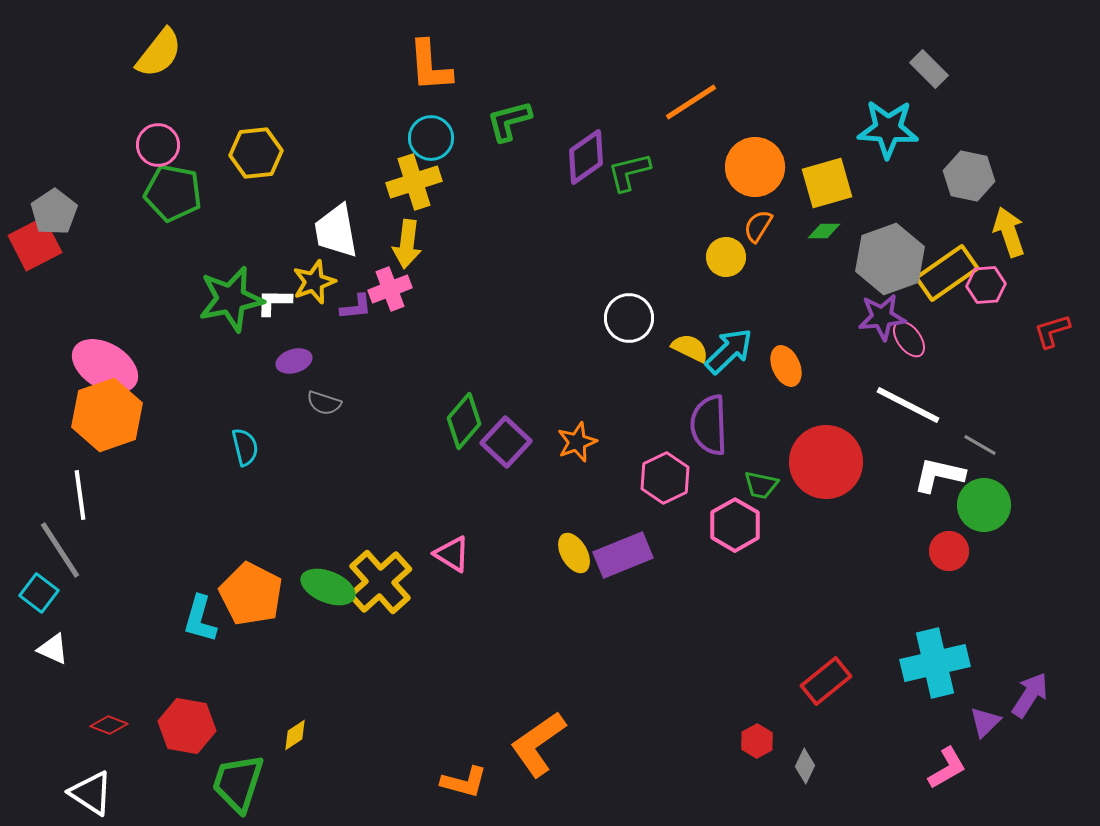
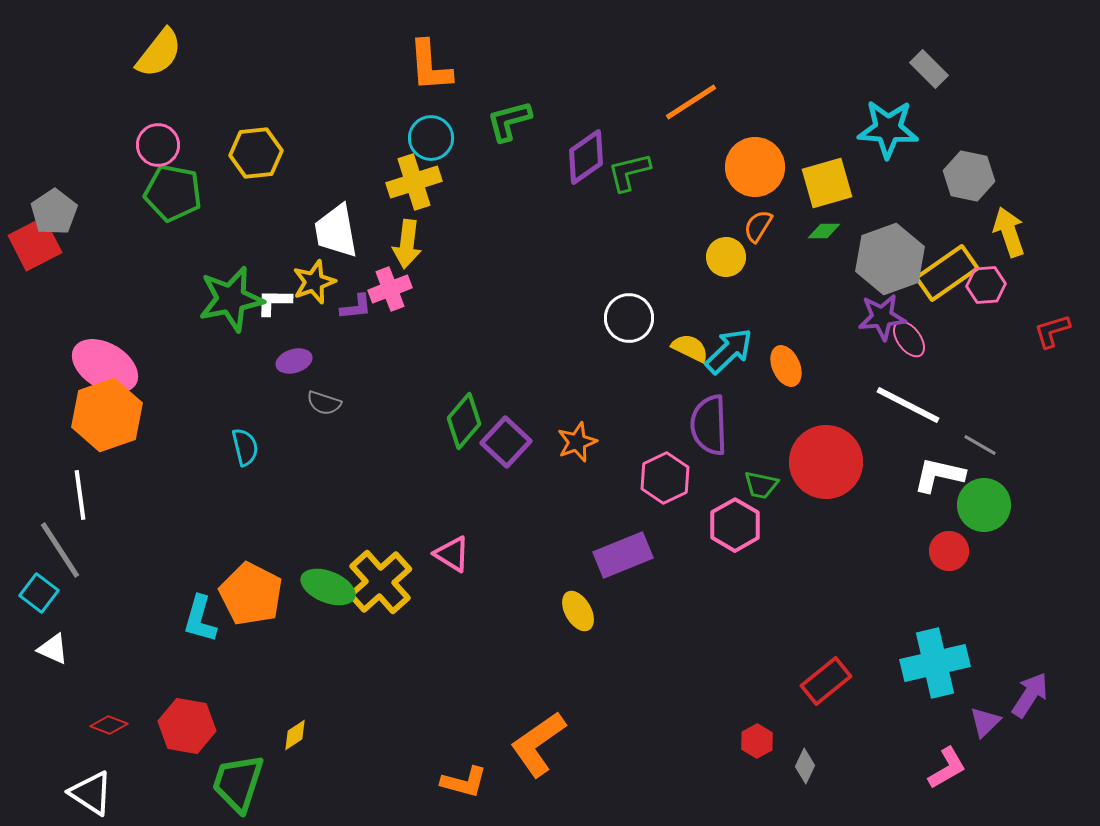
yellow ellipse at (574, 553): moved 4 px right, 58 px down
